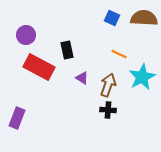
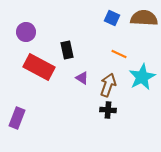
purple circle: moved 3 px up
